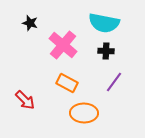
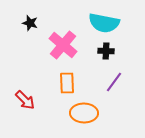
orange rectangle: rotated 60 degrees clockwise
